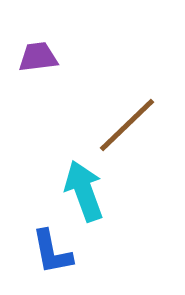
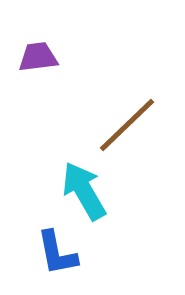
cyan arrow: rotated 10 degrees counterclockwise
blue L-shape: moved 5 px right, 1 px down
